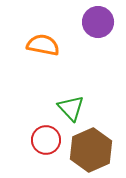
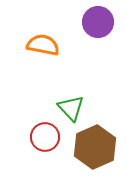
red circle: moved 1 px left, 3 px up
brown hexagon: moved 4 px right, 3 px up
